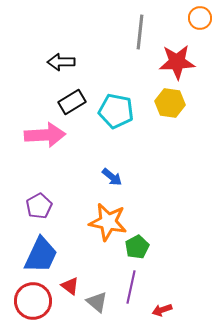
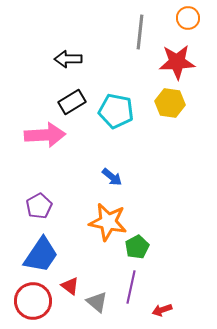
orange circle: moved 12 px left
black arrow: moved 7 px right, 3 px up
blue trapezoid: rotated 9 degrees clockwise
